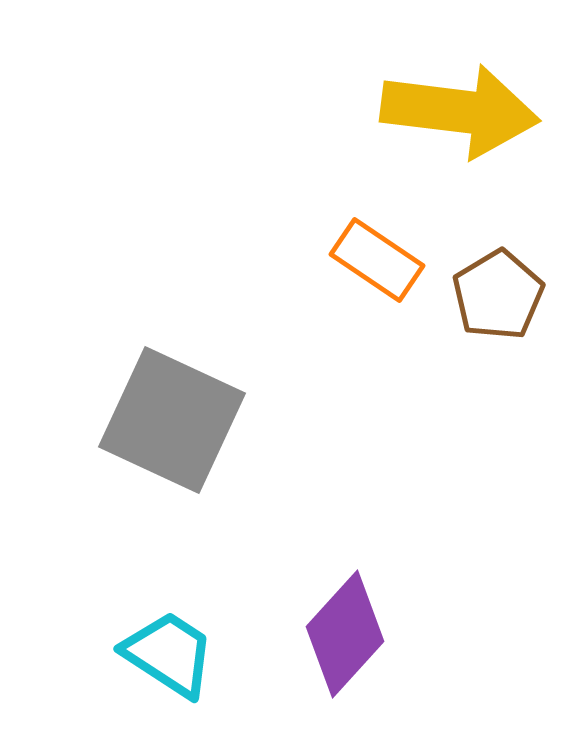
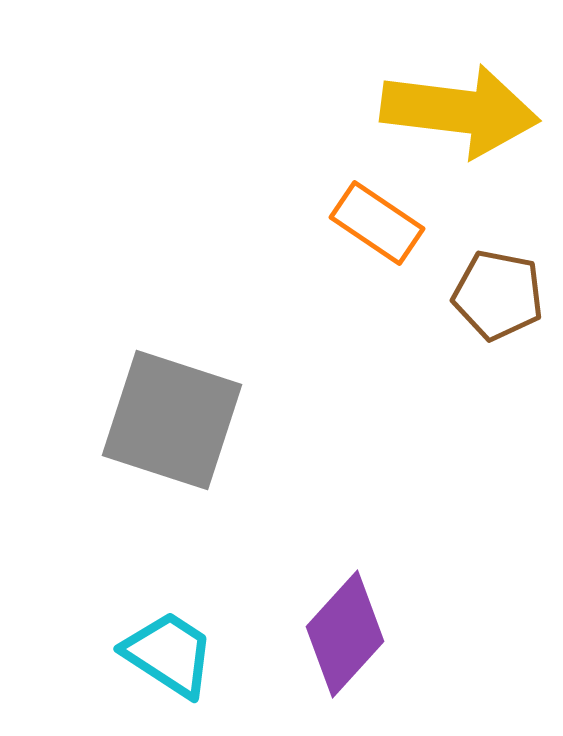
orange rectangle: moved 37 px up
brown pentagon: rotated 30 degrees counterclockwise
gray square: rotated 7 degrees counterclockwise
